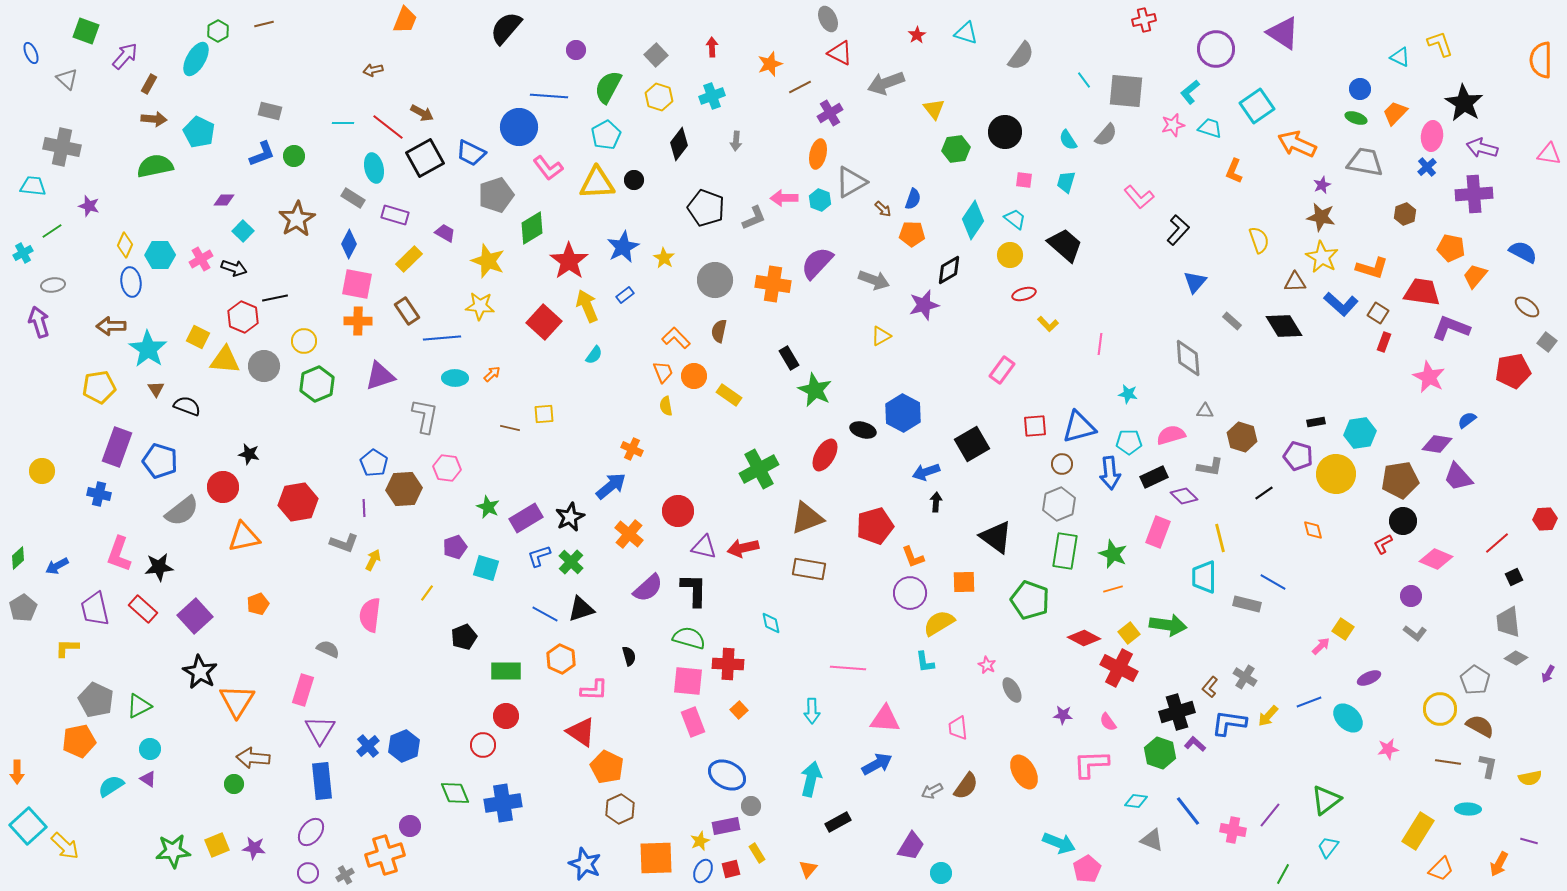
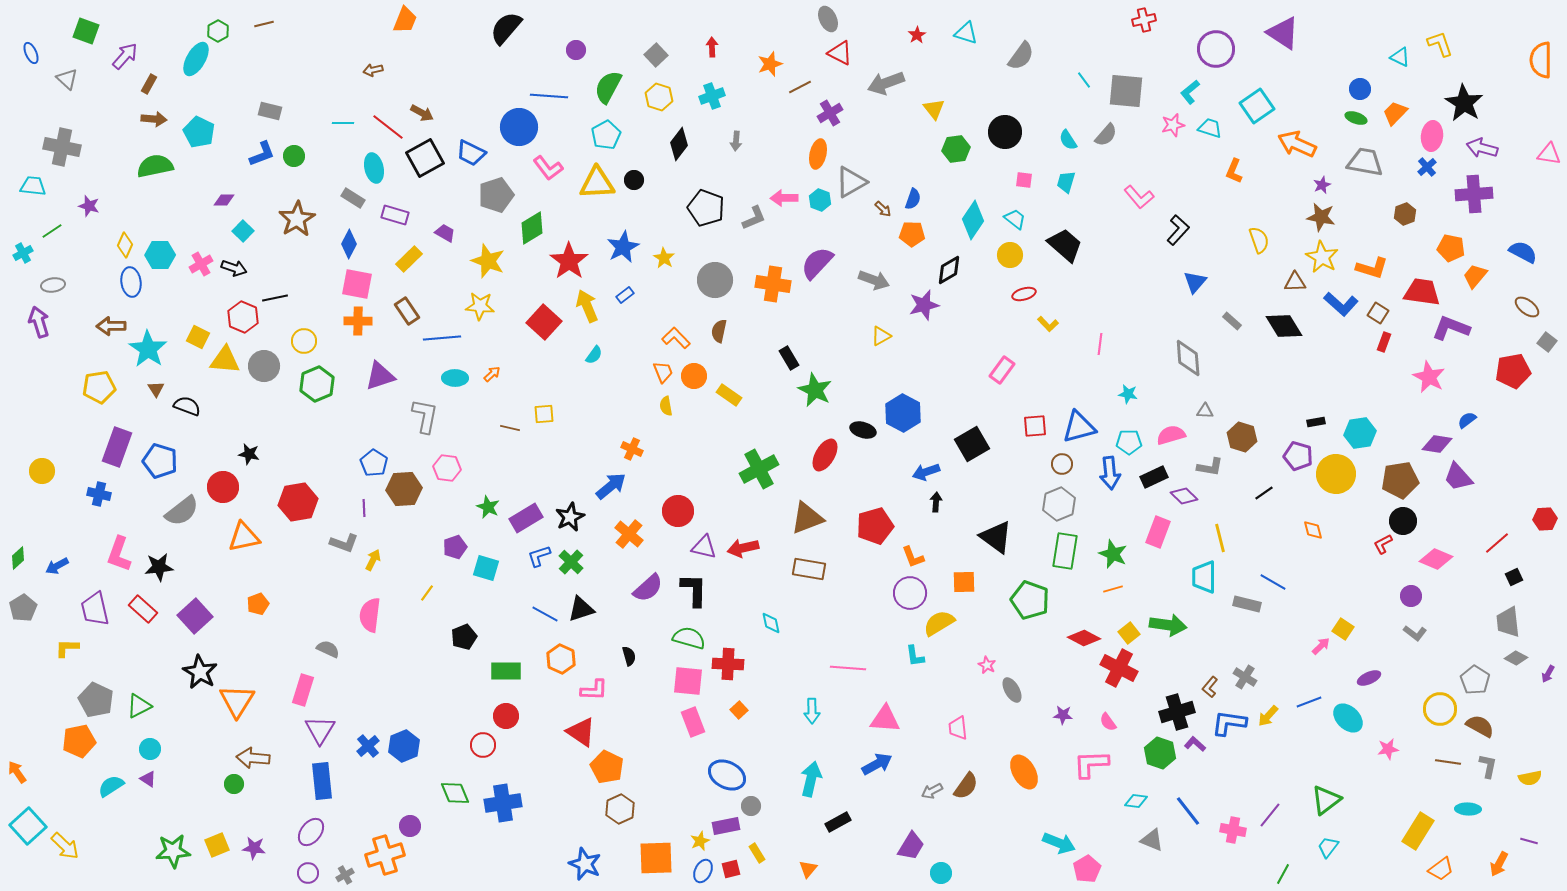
pink cross at (201, 259): moved 5 px down
cyan L-shape at (925, 662): moved 10 px left, 6 px up
orange arrow at (17, 772): rotated 145 degrees clockwise
orange trapezoid at (1441, 869): rotated 8 degrees clockwise
